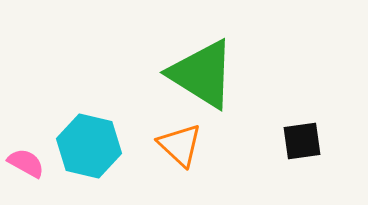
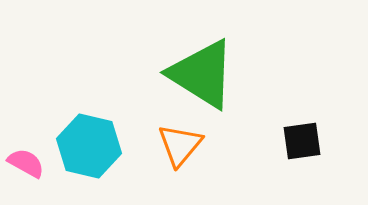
orange triangle: rotated 27 degrees clockwise
